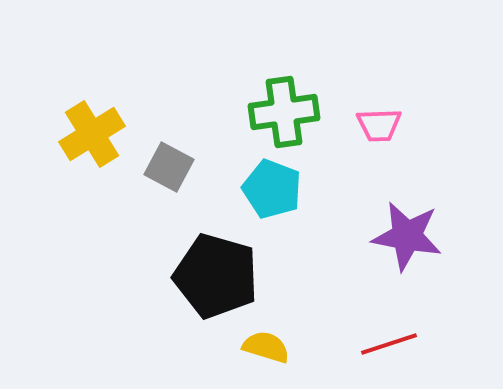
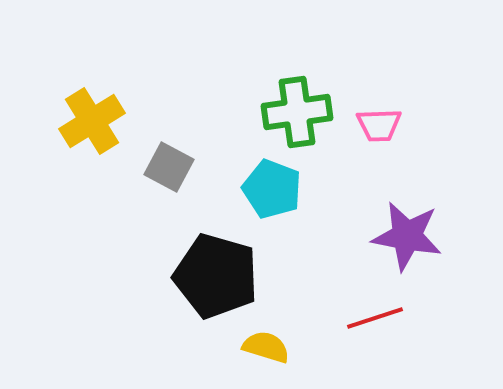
green cross: moved 13 px right
yellow cross: moved 13 px up
red line: moved 14 px left, 26 px up
